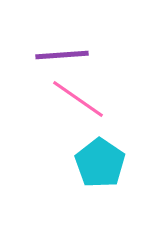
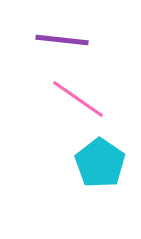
purple line: moved 15 px up; rotated 10 degrees clockwise
